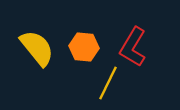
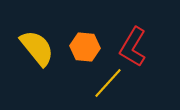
orange hexagon: moved 1 px right
yellow line: rotated 16 degrees clockwise
